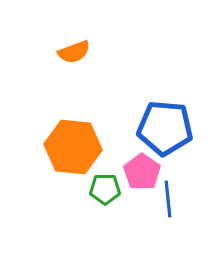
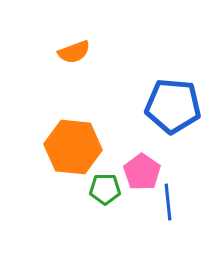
blue pentagon: moved 8 px right, 22 px up
blue line: moved 3 px down
